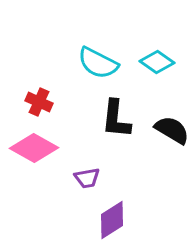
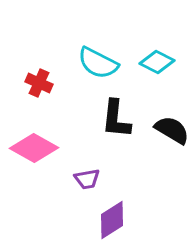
cyan diamond: rotated 8 degrees counterclockwise
red cross: moved 19 px up
purple trapezoid: moved 1 px down
